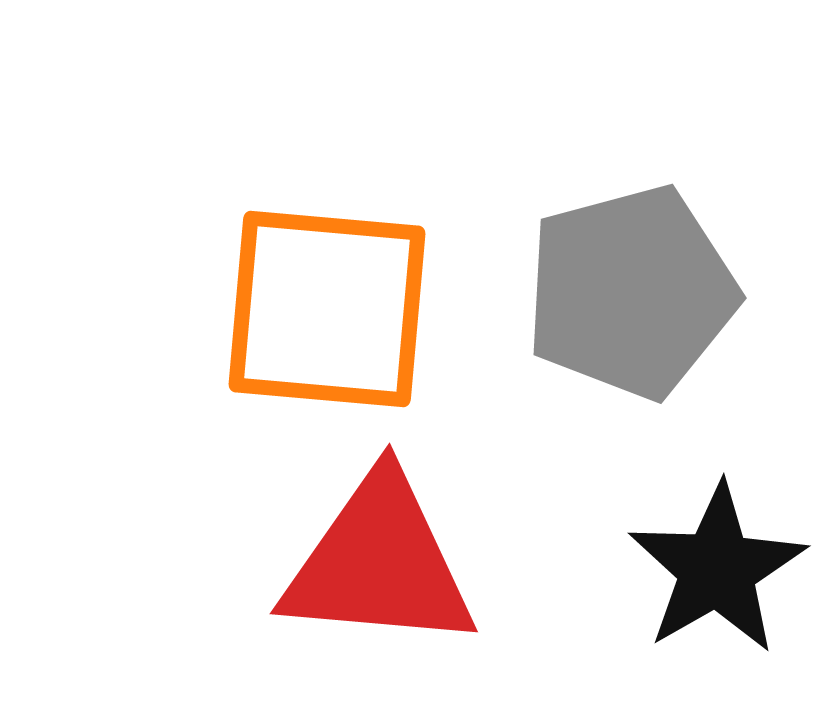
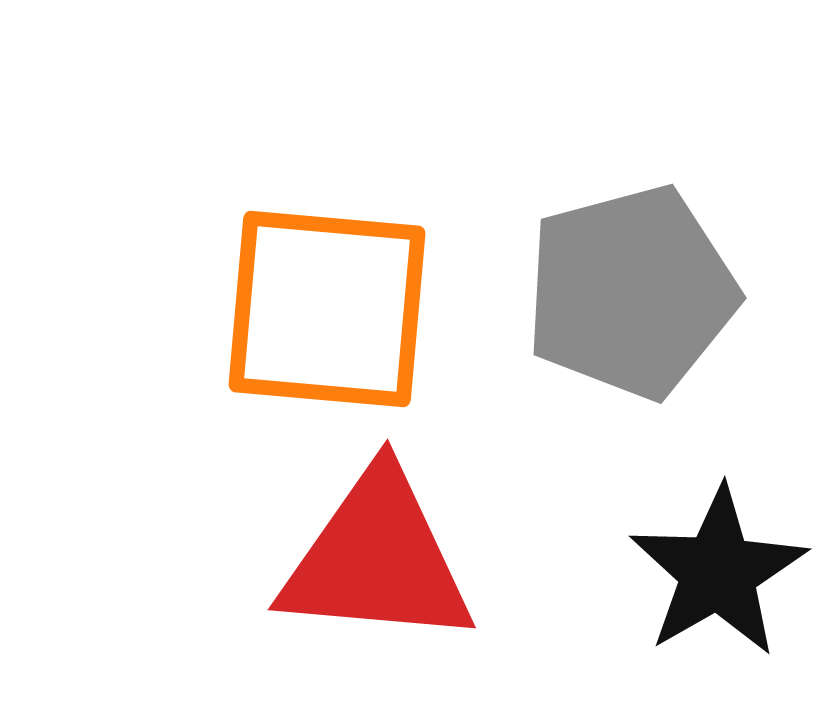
red triangle: moved 2 px left, 4 px up
black star: moved 1 px right, 3 px down
